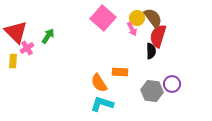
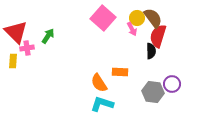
pink cross: rotated 24 degrees clockwise
gray hexagon: moved 1 px right, 1 px down
